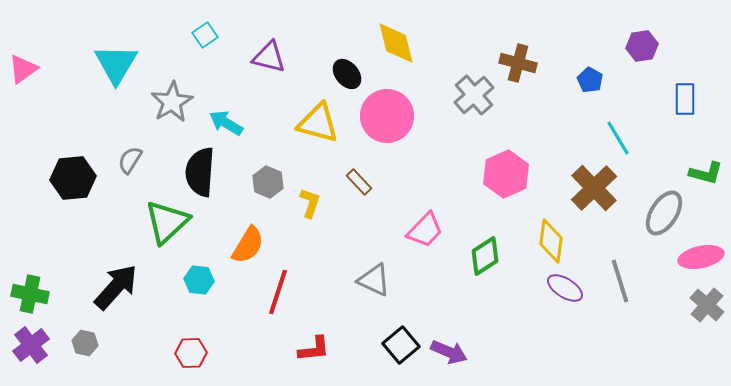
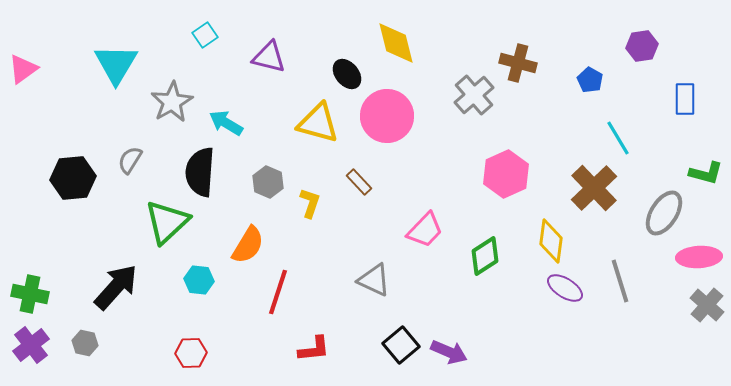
pink ellipse at (701, 257): moved 2 px left; rotated 9 degrees clockwise
